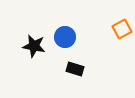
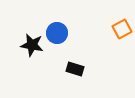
blue circle: moved 8 px left, 4 px up
black star: moved 2 px left, 1 px up
